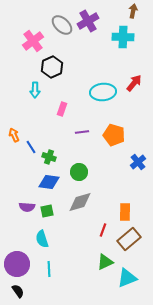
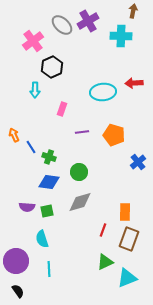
cyan cross: moved 2 px left, 1 px up
red arrow: rotated 132 degrees counterclockwise
brown rectangle: rotated 30 degrees counterclockwise
purple circle: moved 1 px left, 3 px up
